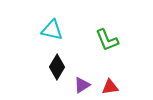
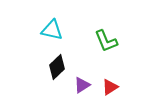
green L-shape: moved 1 px left, 1 px down
black diamond: rotated 15 degrees clockwise
red triangle: rotated 24 degrees counterclockwise
